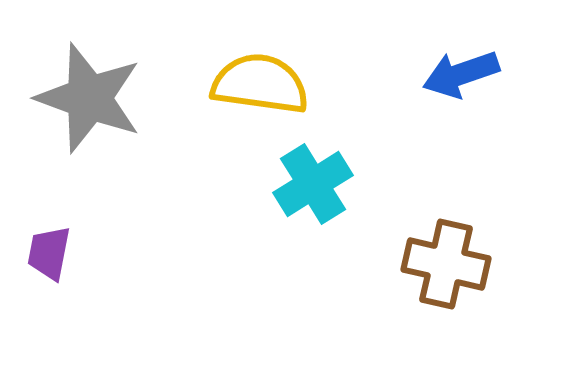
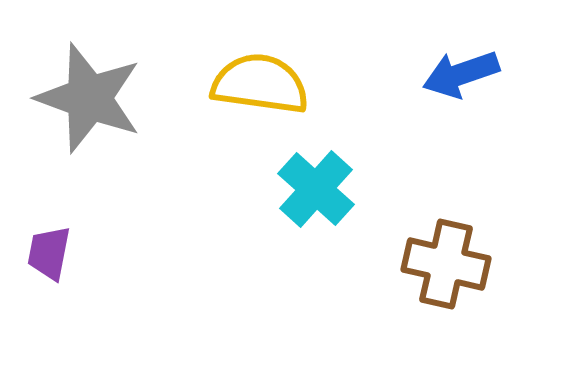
cyan cross: moved 3 px right, 5 px down; rotated 16 degrees counterclockwise
